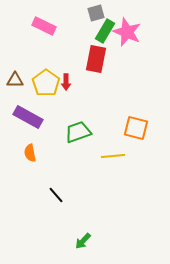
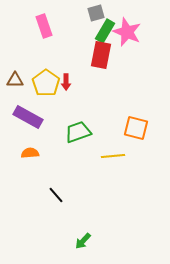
pink rectangle: rotated 45 degrees clockwise
red rectangle: moved 5 px right, 4 px up
orange semicircle: rotated 96 degrees clockwise
